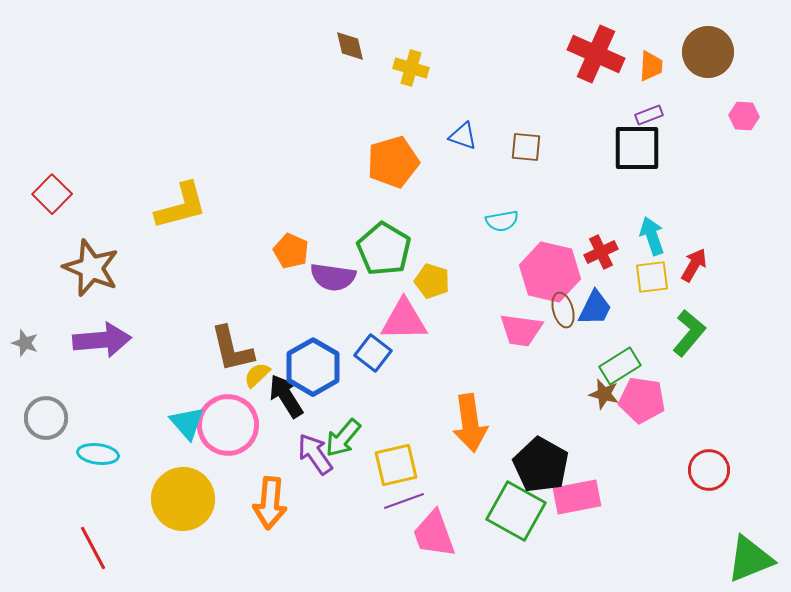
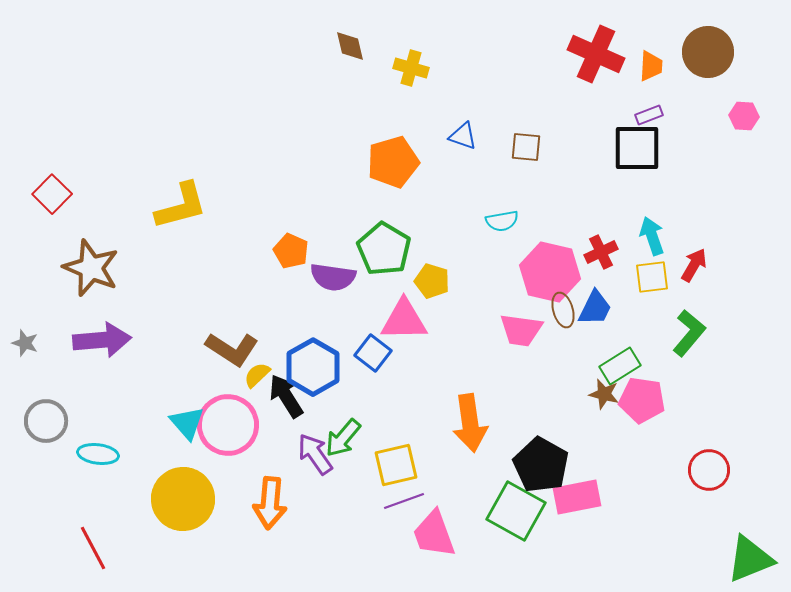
brown L-shape at (232, 349): rotated 44 degrees counterclockwise
gray circle at (46, 418): moved 3 px down
